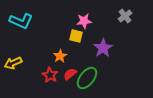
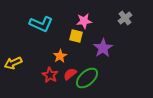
gray cross: moved 2 px down
cyan L-shape: moved 20 px right, 3 px down
green ellipse: rotated 10 degrees clockwise
